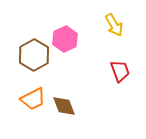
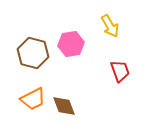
yellow arrow: moved 4 px left, 1 px down
pink hexagon: moved 6 px right, 5 px down; rotated 15 degrees clockwise
brown hexagon: moved 1 px left, 2 px up; rotated 16 degrees counterclockwise
